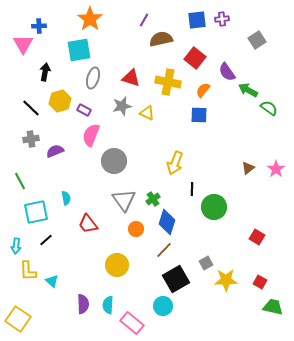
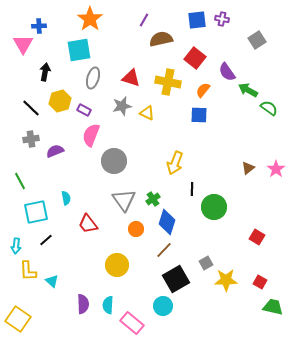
purple cross at (222, 19): rotated 16 degrees clockwise
